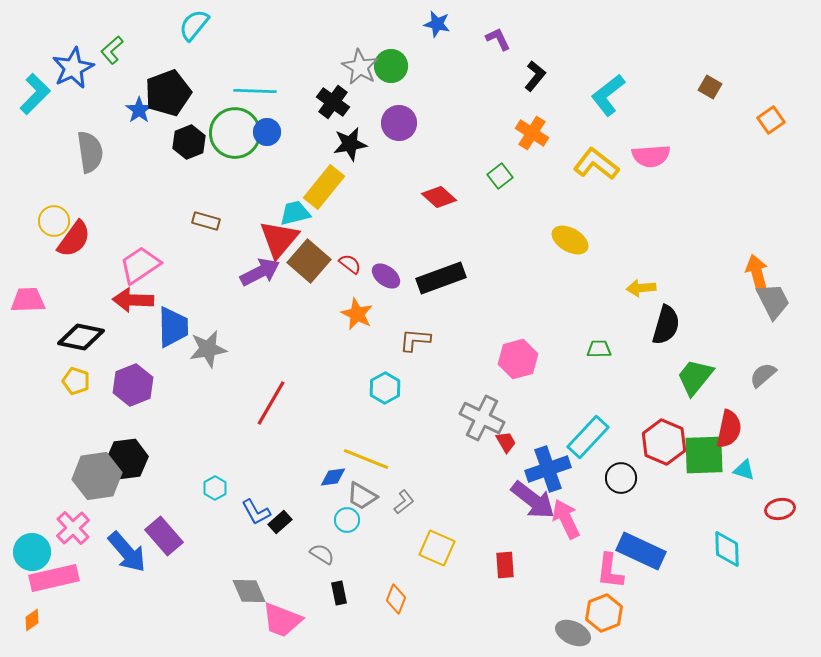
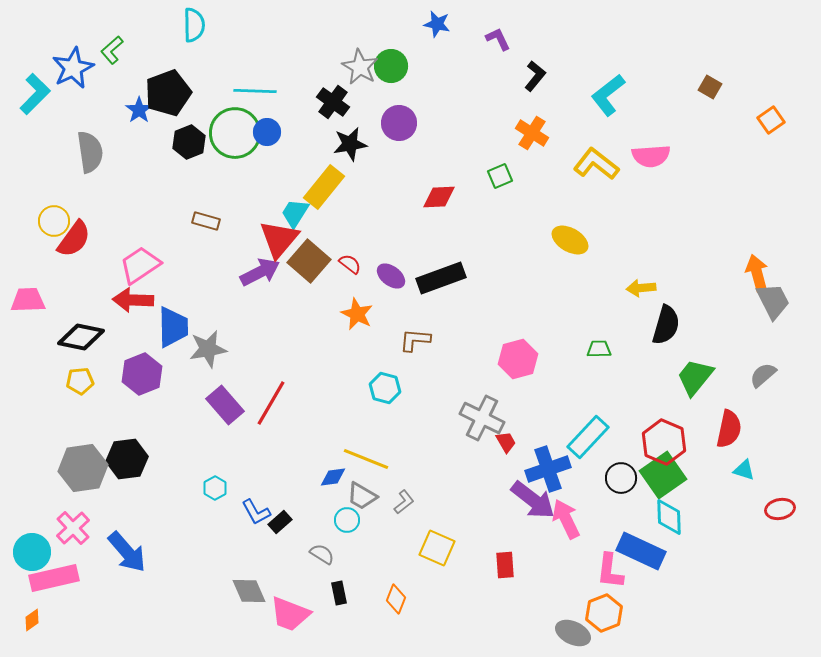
cyan semicircle at (194, 25): rotated 140 degrees clockwise
green square at (500, 176): rotated 15 degrees clockwise
red diamond at (439, 197): rotated 44 degrees counterclockwise
cyan trapezoid at (295, 213): rotated 44 degrees counterclockwise
purple ellipse at (386, 276): moved 5 px right
yellow pentagon at (76, 381): moved 4 px right; rotated 24 degrees counterclockwise
purple hexagon at (133, 385): moved 9 px right, 11 px up
cyan hexagon at (385, 388): rotated 16 degrees counterclockwise
green square at (704, 455): moved 41 px left, 20 px down; rotated 33 degrees counterclockwise
gray hexagon at (97, 476): moved 14 px left, 8 px up
purple rectangle at (164, 536): moved 61 px right, 131 px up
cyan diamond at (727, 549): moved 58 px left, 32 px up
pink trapezoid at (282, 620): moved 8 px right, 6 px up
